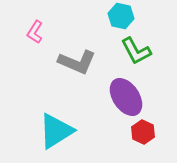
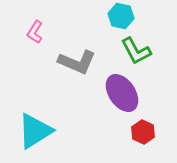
purple ellipse: moved 4 px left, 4 px up
cyan triangle: moved 21 px left
